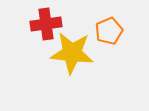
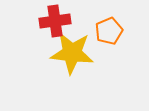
red cross: moved 9 px right, 3 px up
